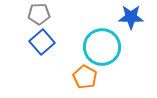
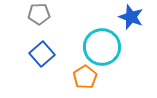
blue star: rotated 20 degrees clockwise
blue square: moved 12 px down
orange pentagon: rotated 10 degrees clockwise
